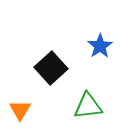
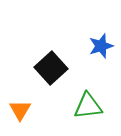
blue star: moved 1 px right; rotated 15 degrees clockwise
